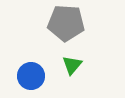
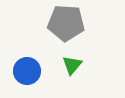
blue circle: moved 4 px left, 5 px up
